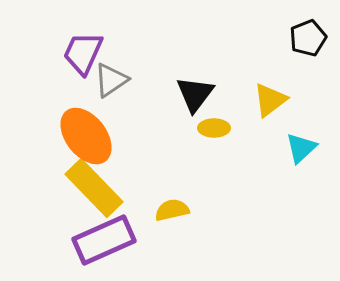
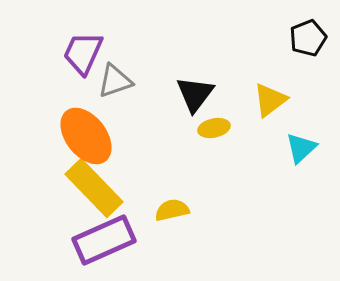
gray triangle: moved 4 px right, 1 px down; rotated 15 degrees clockwise
yellow ellipse: rotated 12 degrees counterclockwise
